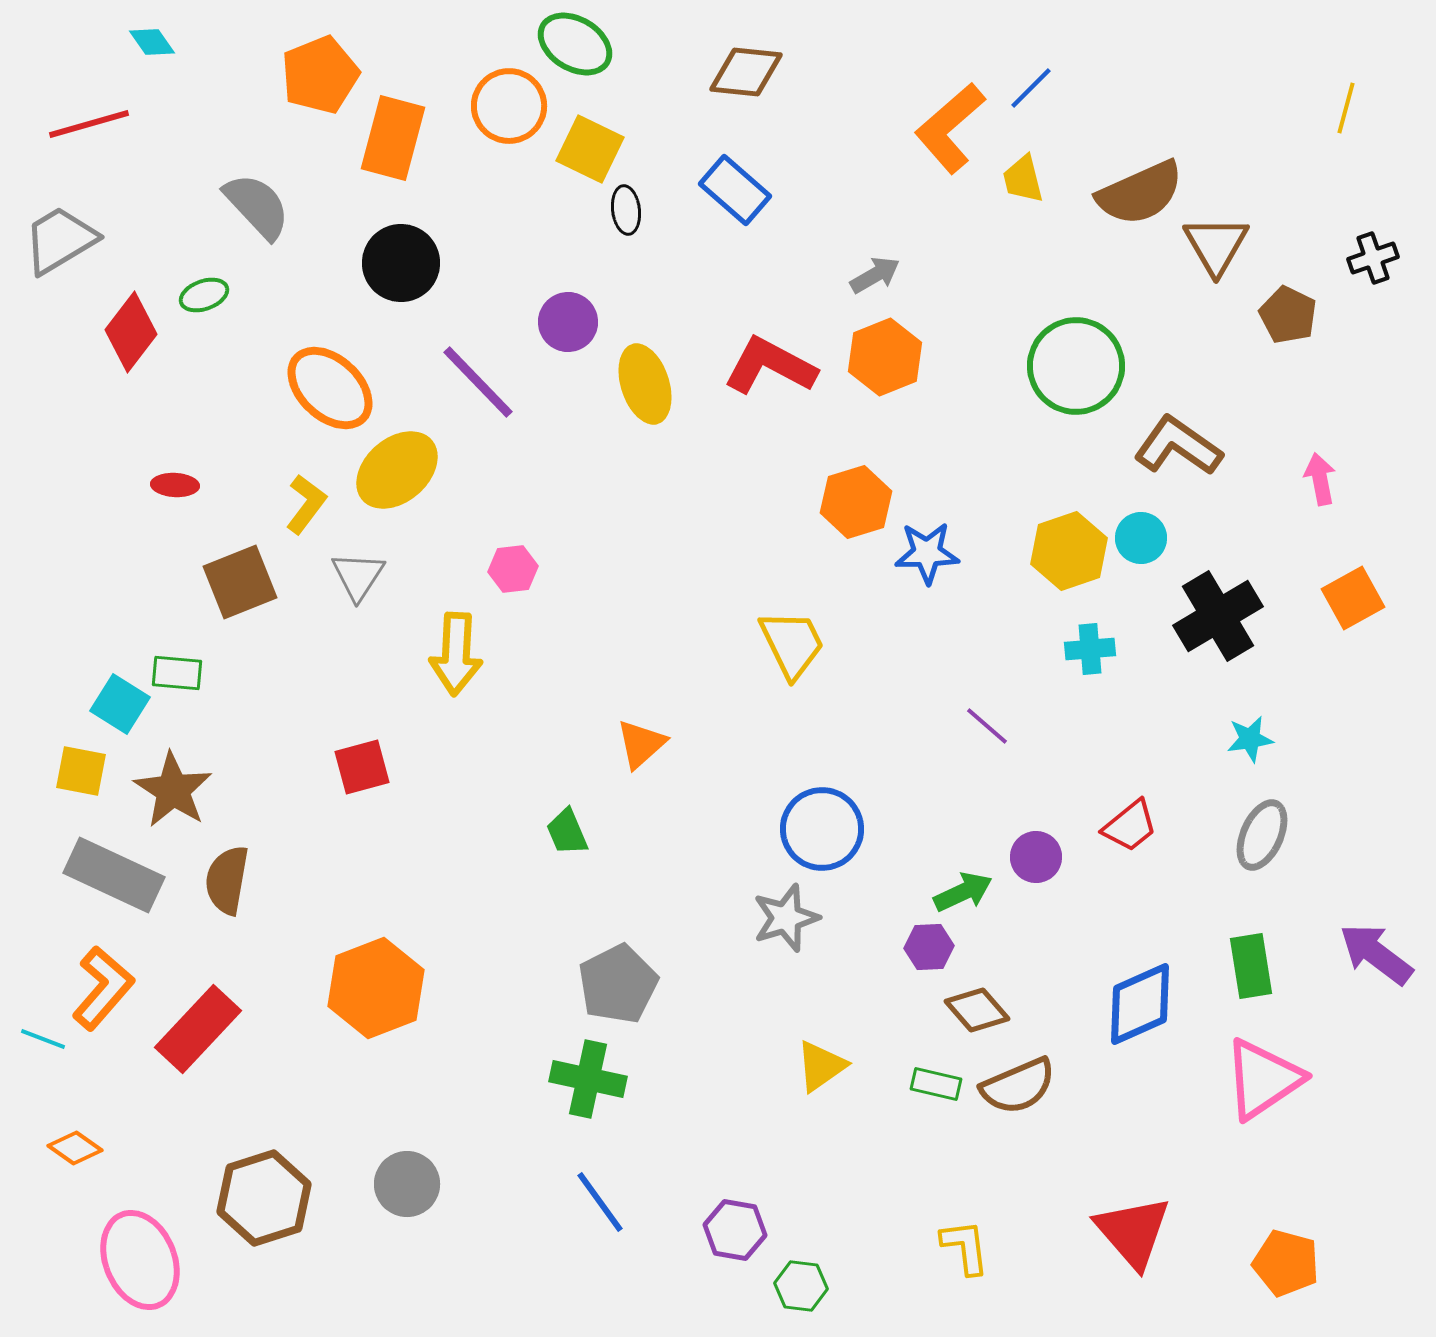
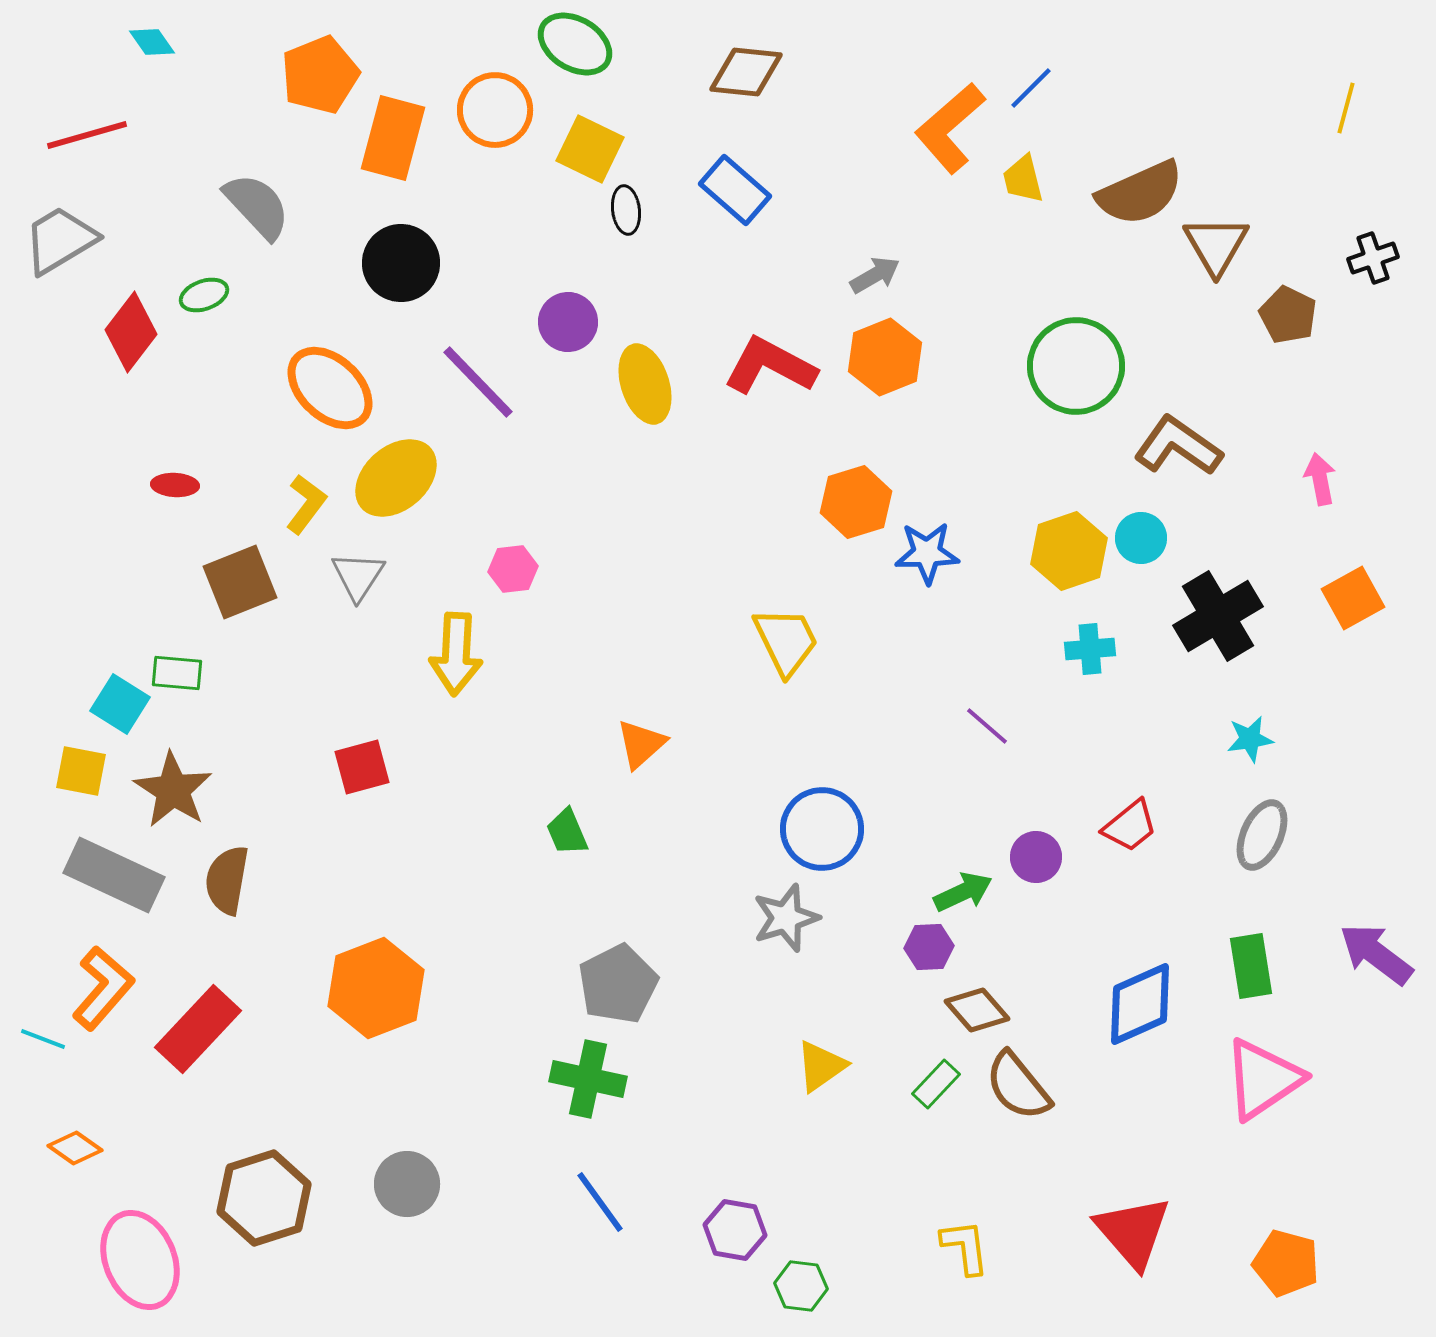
orange circle at (509, 106): moved 14 px left, 4 px down
red line at (89, 124): moved 2 px left, 11 px down
yellow ellipse at (397, 470): moved 1 px left, 8 px down
yellow trapezoid at (792, 644): moved 6 px left, 3 px up
green rectangle at (936, 1084): rotated 60 degrees counterclockwise
brown semicircle at (1018, 1086): rotated 74 degrees clockwise
